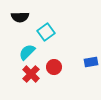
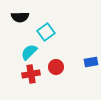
cyan semicircle: moved 2 px right
red circle: moved 2 px right
red cross: rotated 36 degrees clockwise
